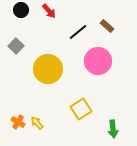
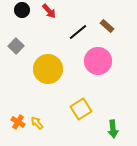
black circle: moved 1 px right
